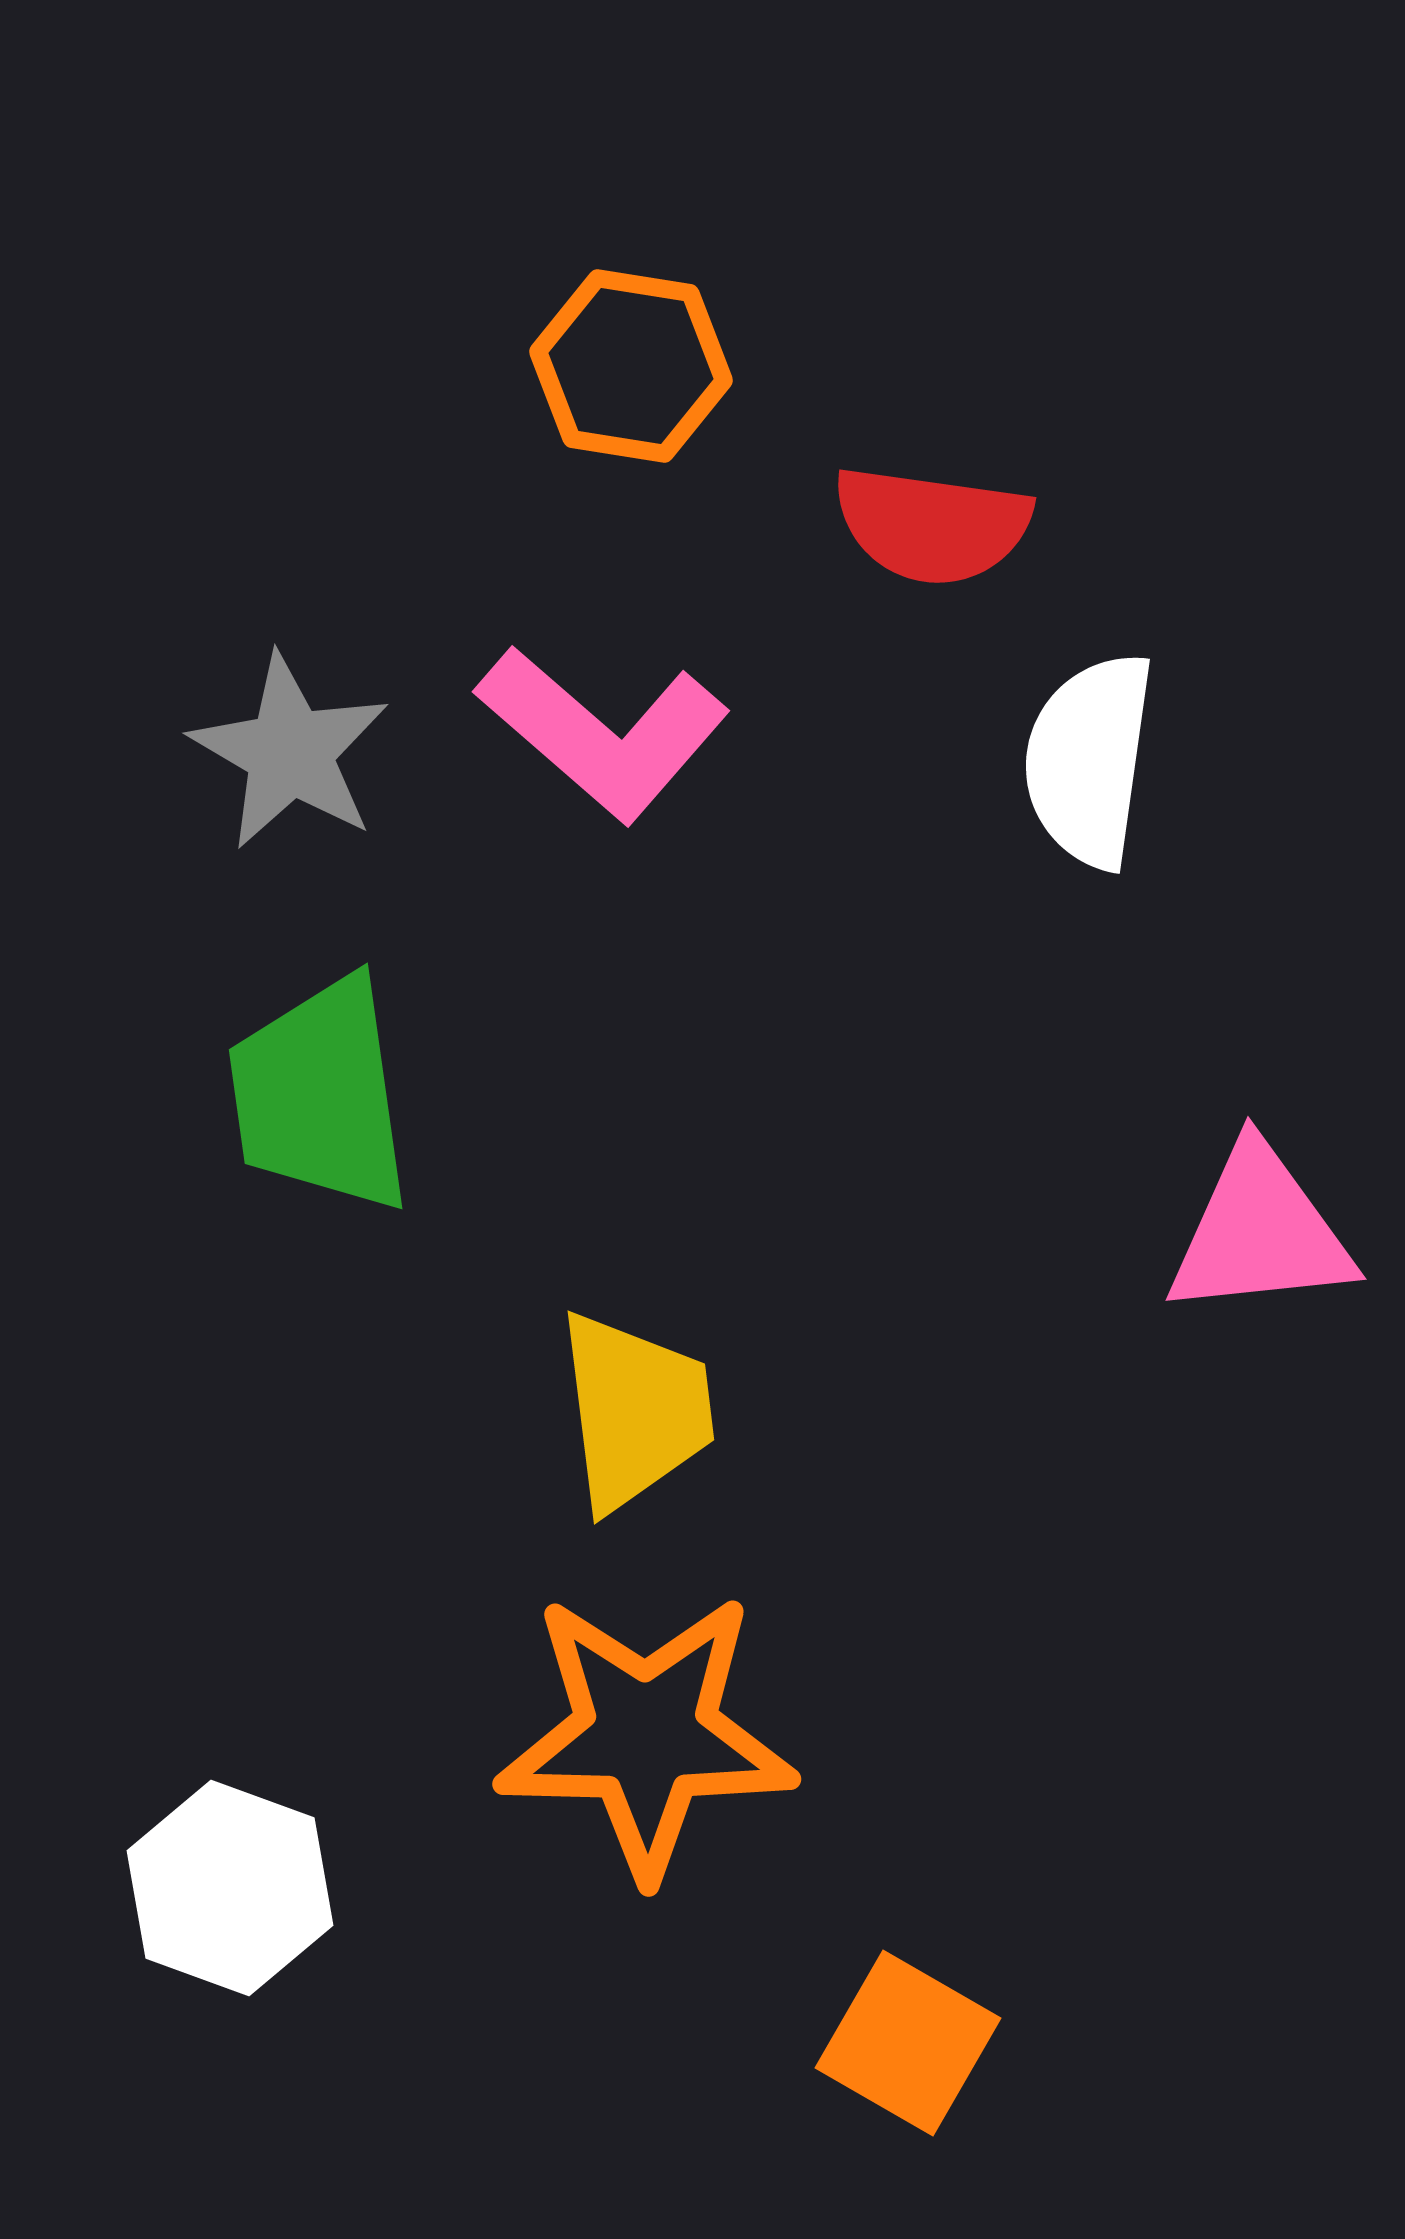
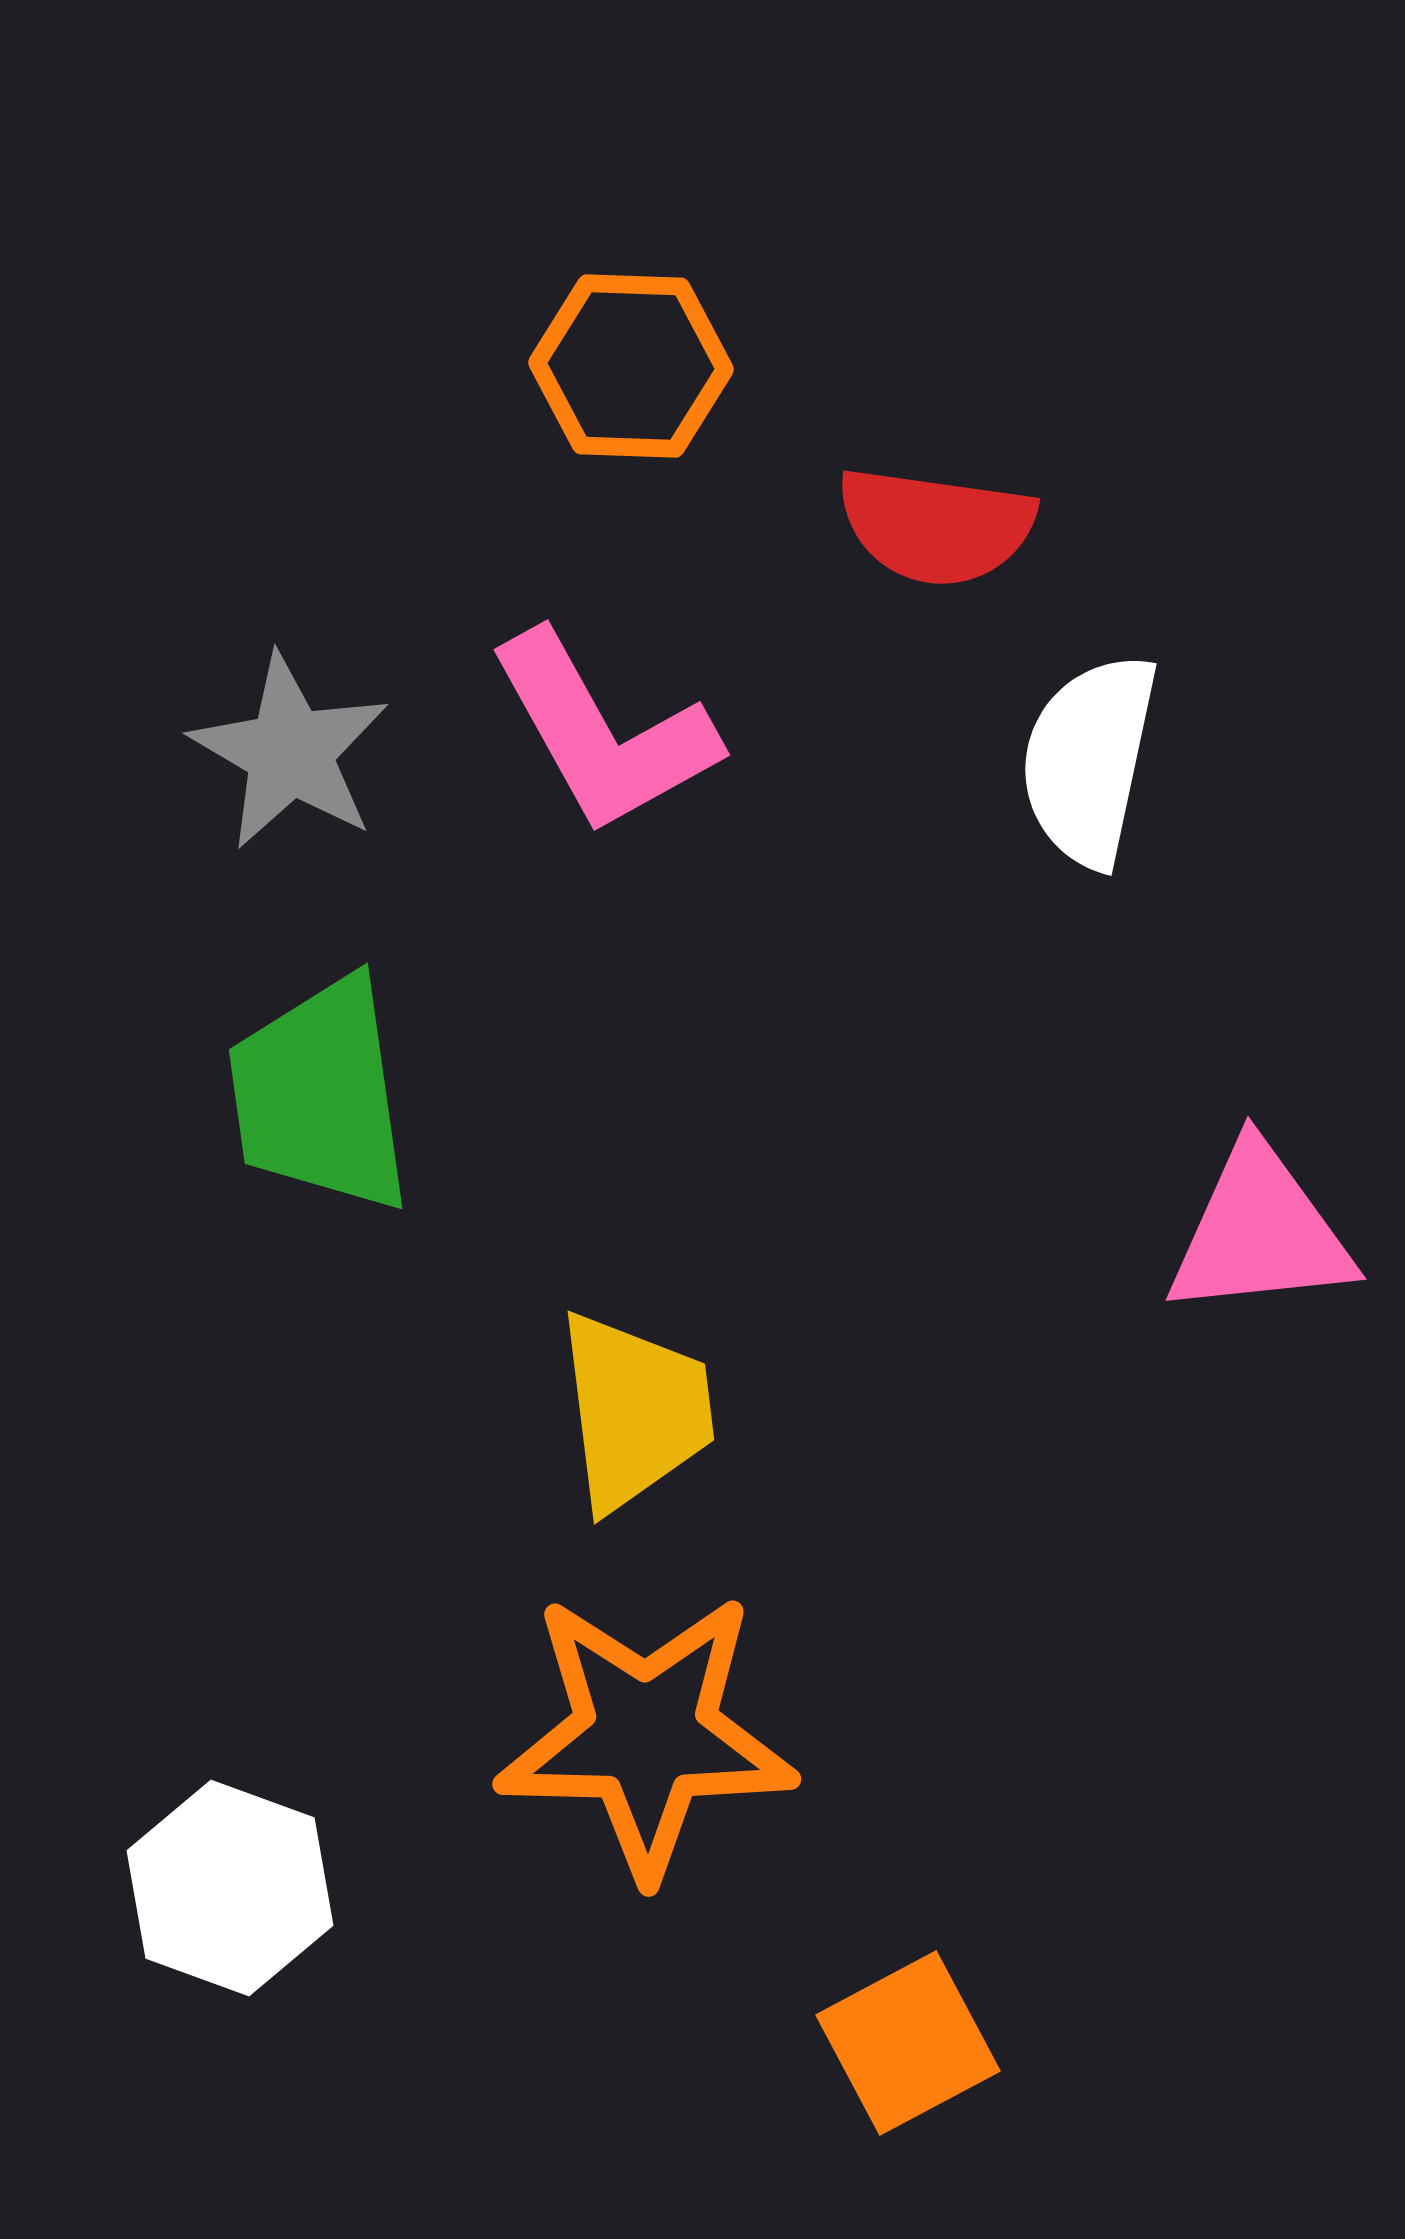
orange hexagon: rotated 7 degrees counterclockwise
red semicircle: moved 4 px right, 1 px down
pink L-shape: rotated 20 degrees clockwise
white semicircle: rotated 4 degrees clockwise
orange square: rotated 32 degrees clockwise
